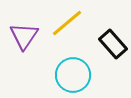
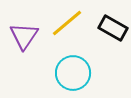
black rectangle: moved 16 px up; rotated 20 degrees counterclockwise
cyan circle: moved 2 px up
